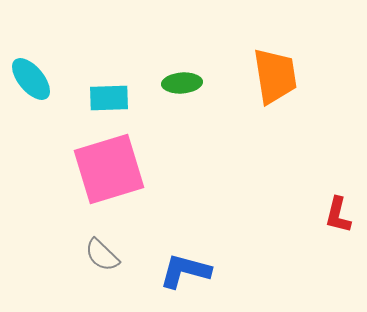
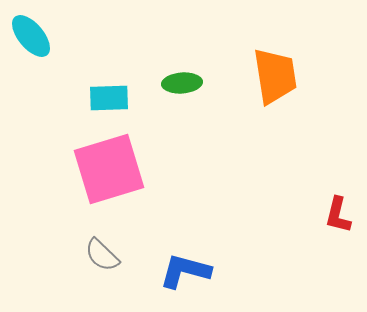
cyan ellipse: moved 43 px up
